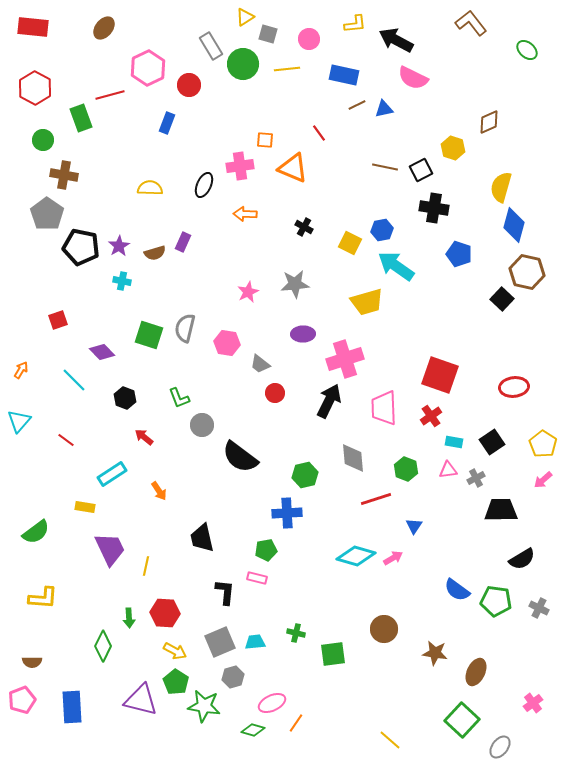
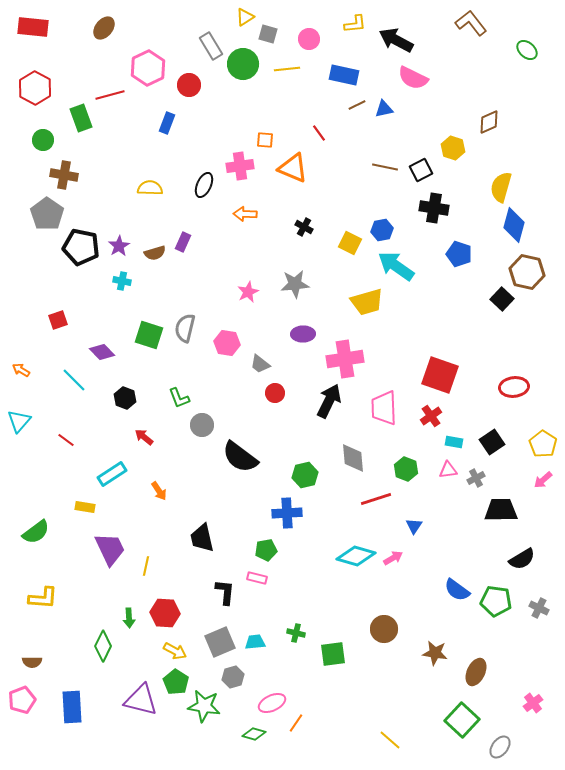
pink cross at (345, 359): rotated 9 degrees clockwise
orange arrow at (21, 370): rotated 90 degrees counterclockwise
green diamond at (253, 730): moved 1 px right, 4 px down
